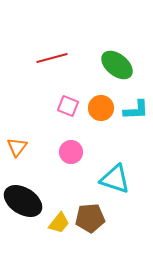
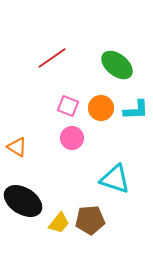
red line: rotated 20 degrees counterclockwise
orange triangle: rotated 35 degrees counterclockwise
pink circle: moved 1 px right, 14 px up
brown pentagon: moved 2 px down
